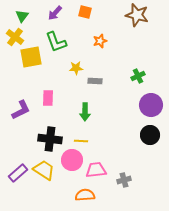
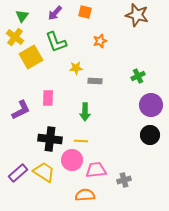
yellow square: rotated 20 degrees counterclockwise
yellow trapezoid: moved 2 px down
